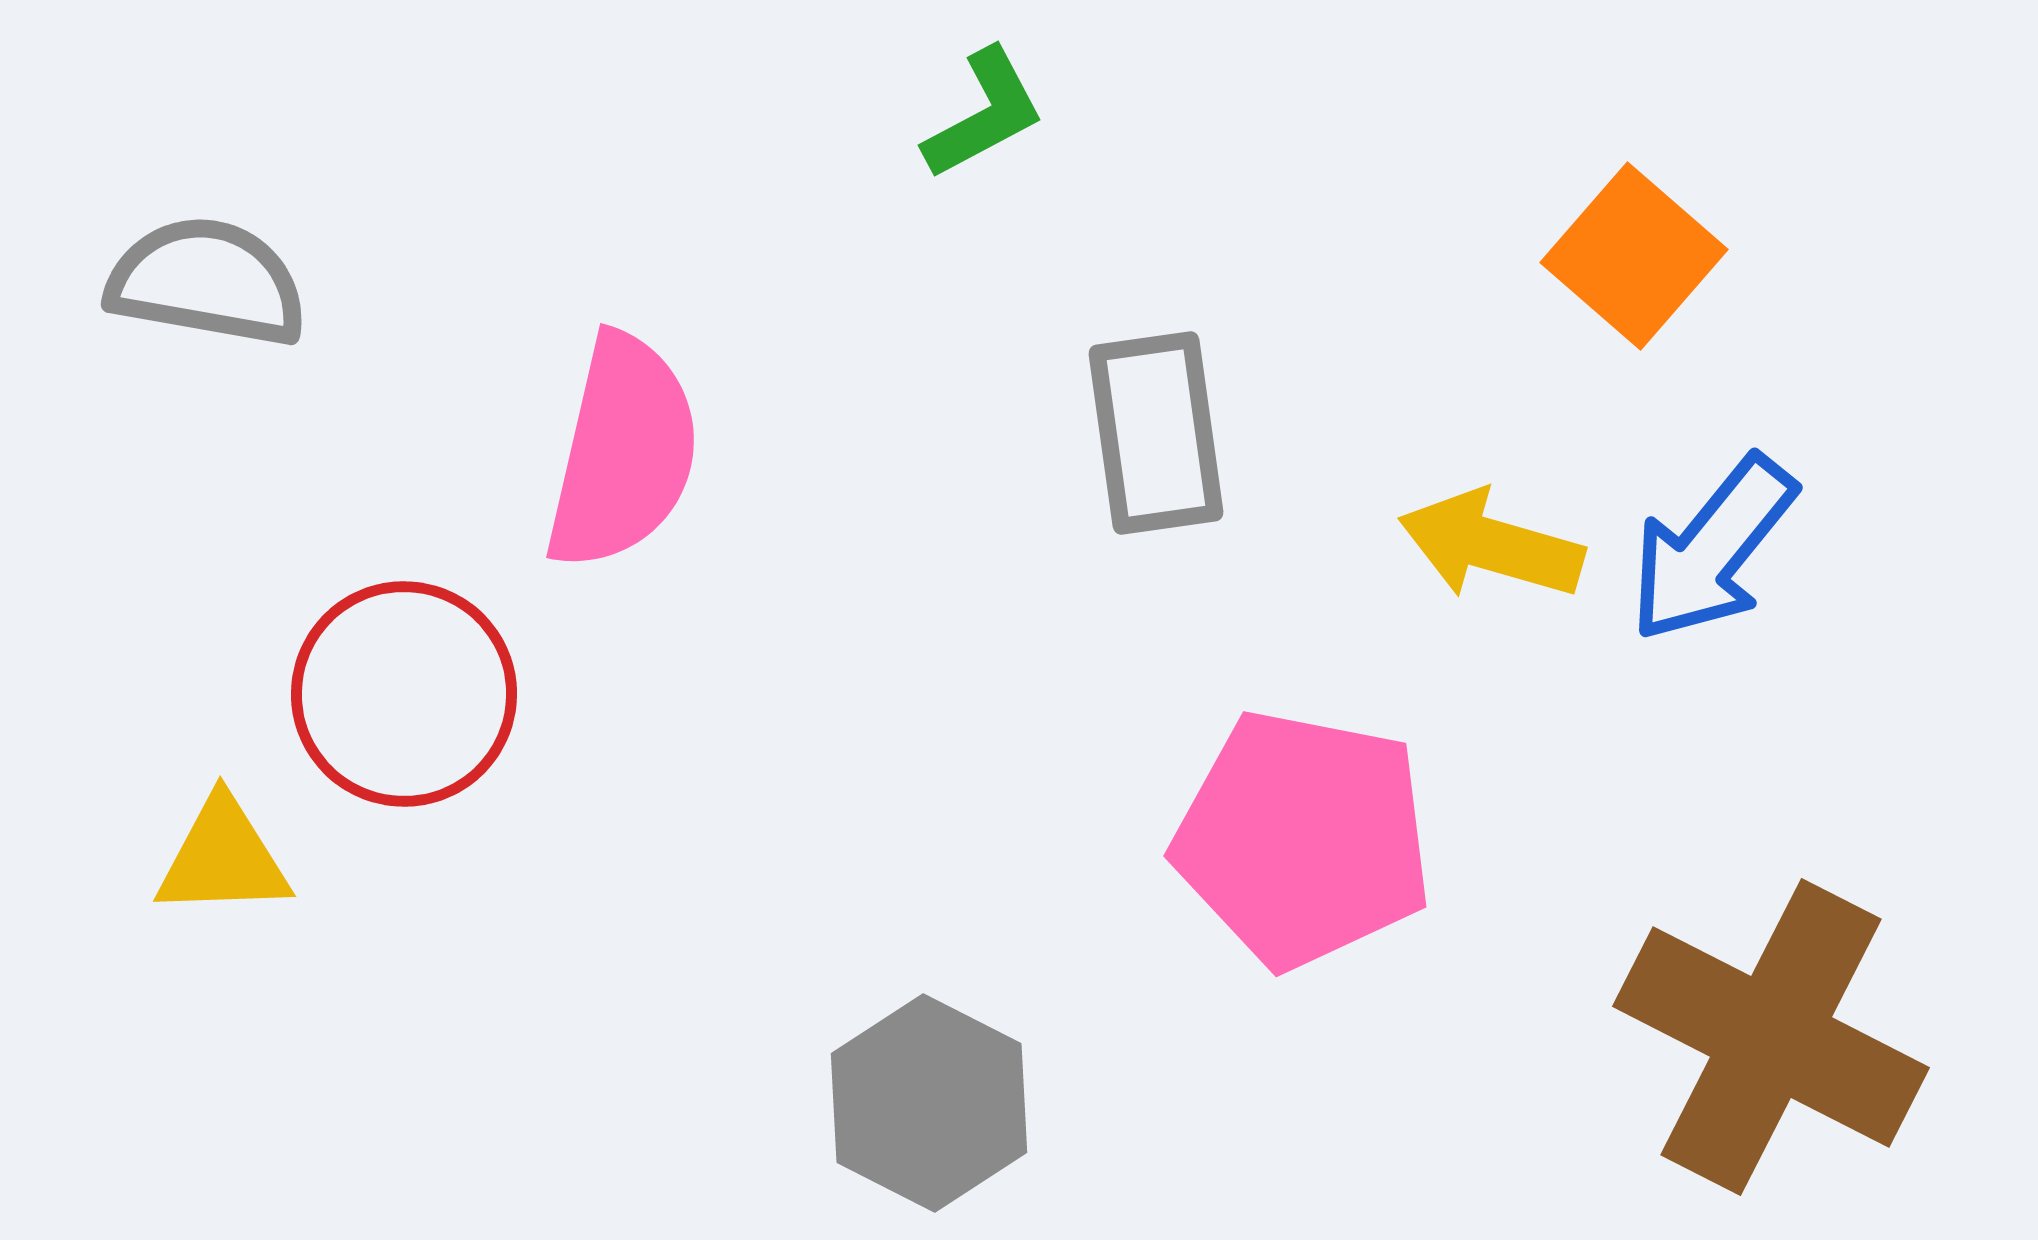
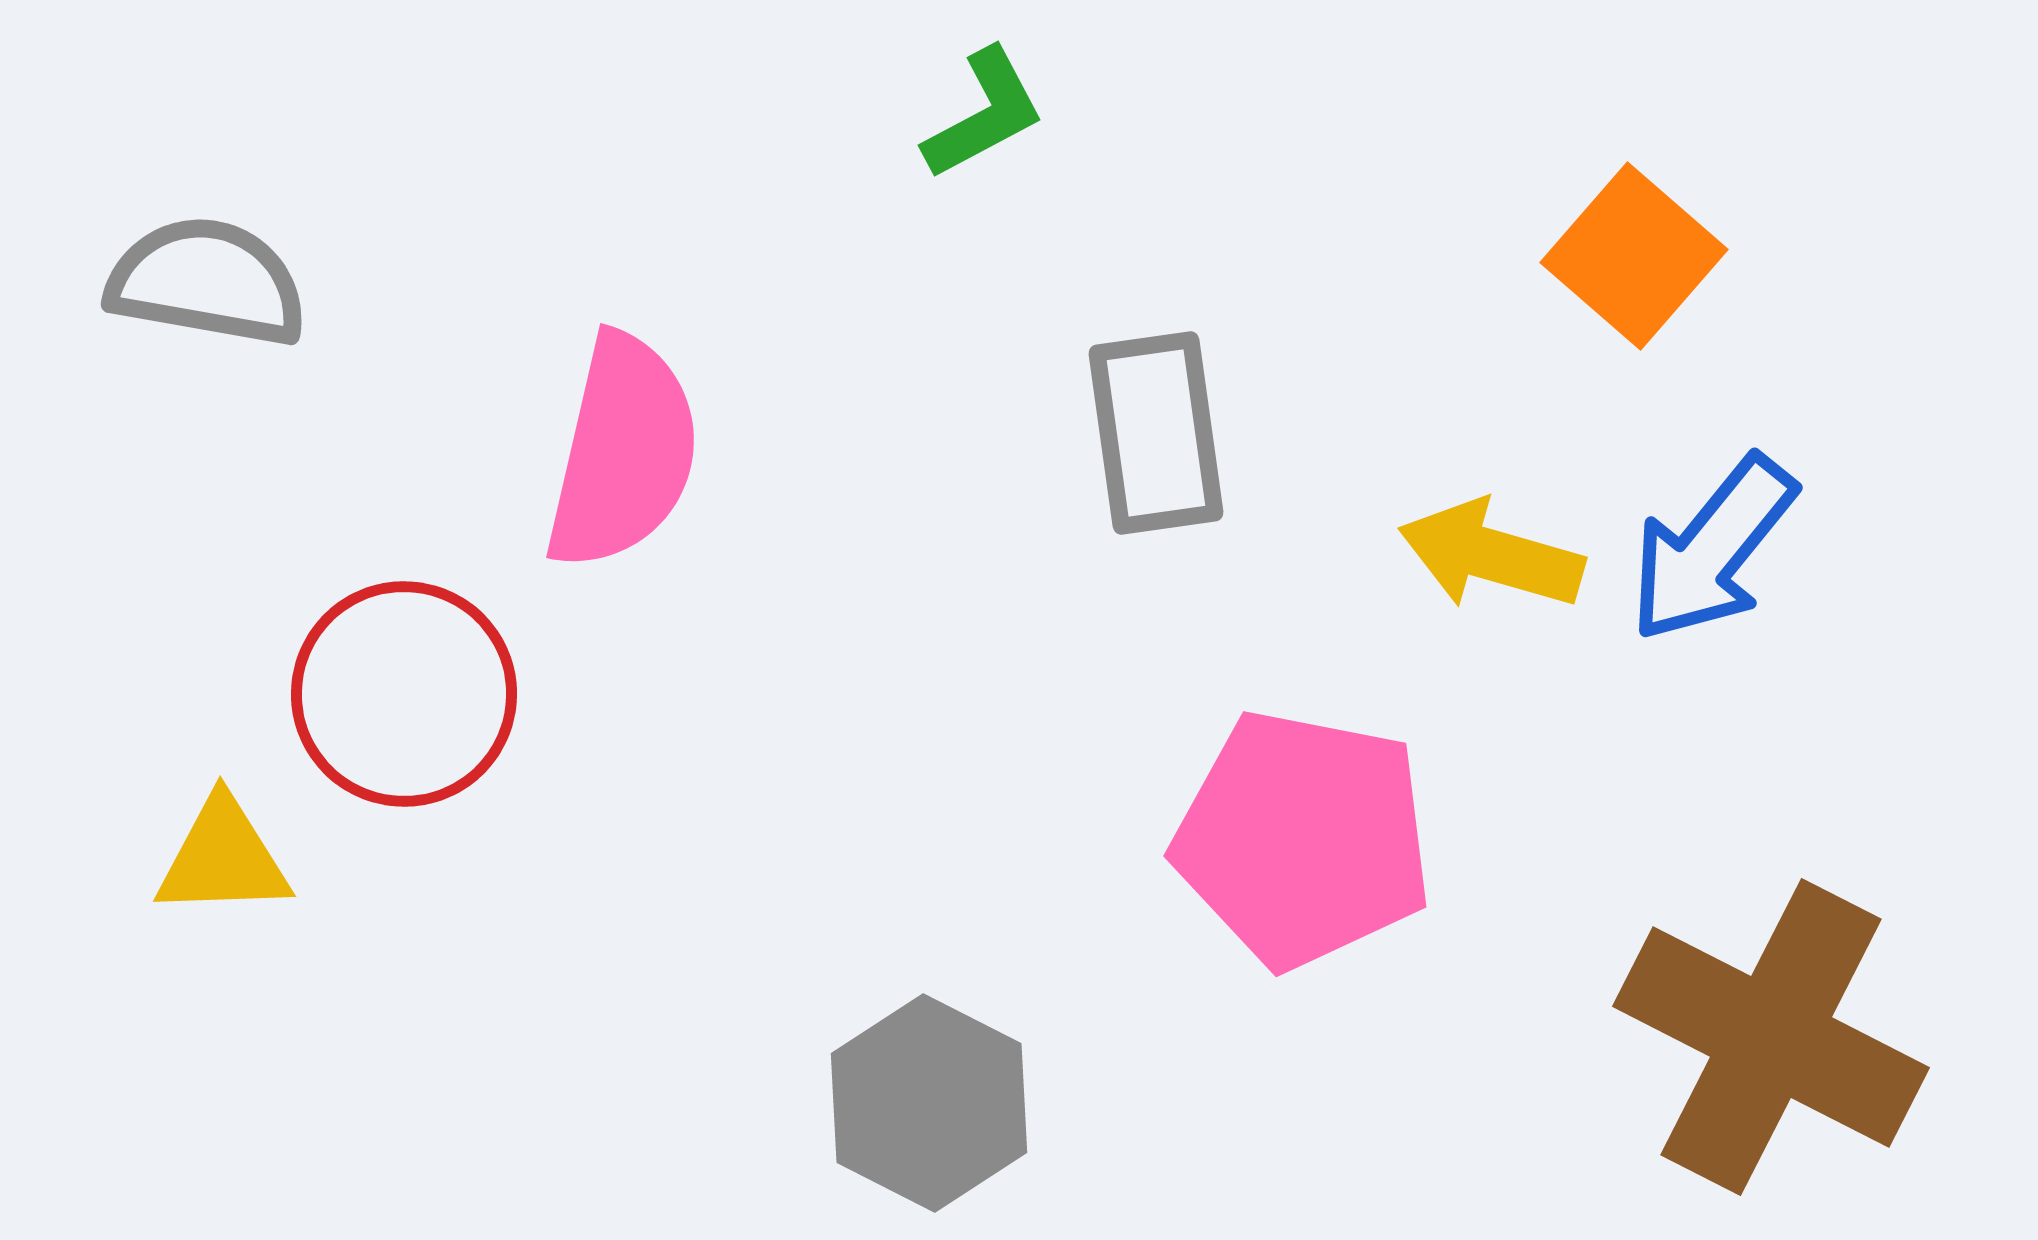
yellow arrow: moved 10 px down
